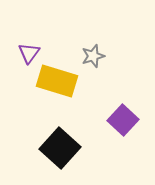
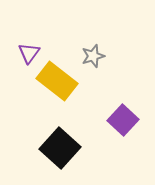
yellow rectangle: rotated 21 degrees clockwise
